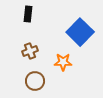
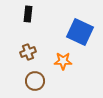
blue square: rotated 20 degrees counterclockwise
brown cross: moved 2 px left, 1 px down
orange star: moved 1 px up
